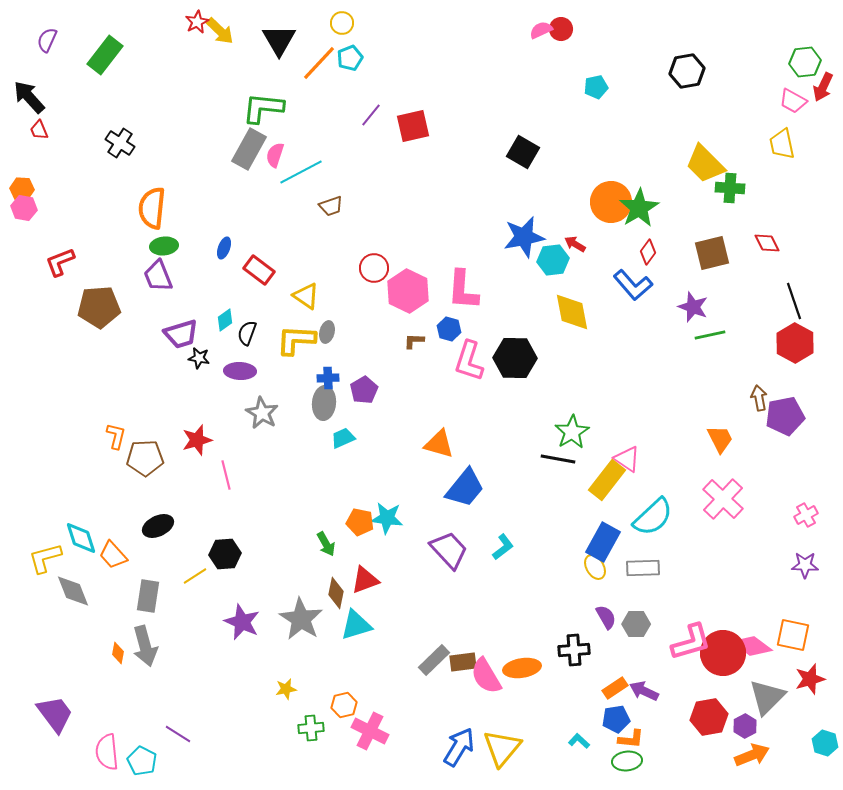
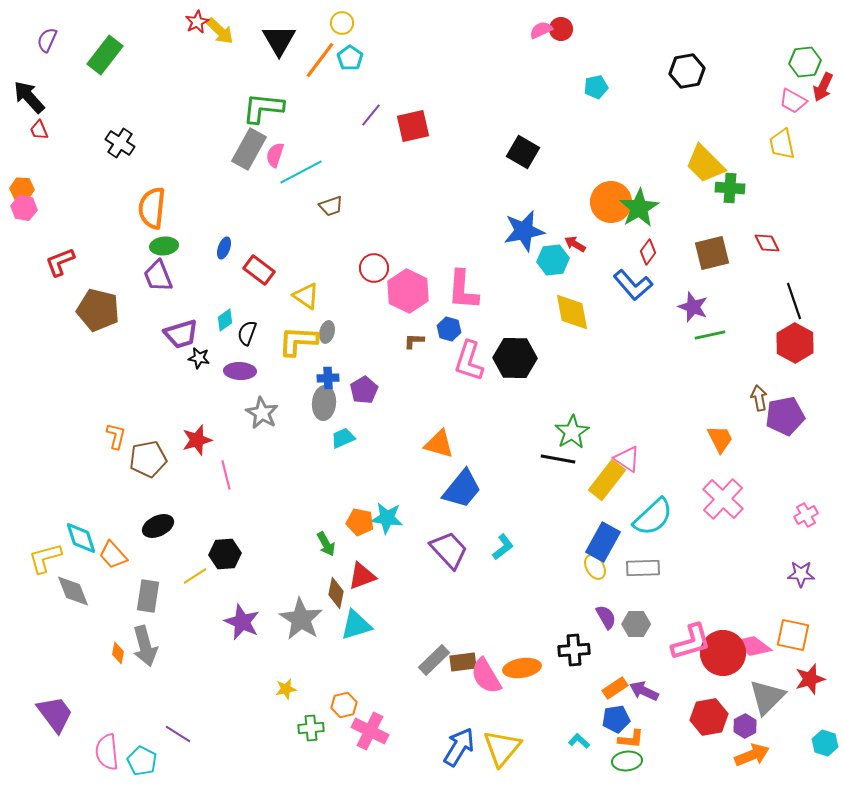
cyan pentagon at (350, 58): rotated 15 degrees counterclockwise
orange line at (319, 63): moved 1 px right, 3 px up; rotated 6 degrees counterclockwise
blue star at (524, 237): moved 6 px up
brown pentagon at (99, 307): moved 1 px left, 3 px down; rotated 18 degrees clockwise
yellow L-shape at (296, 340): moved 2 px right, 1 px down
brown pentagon at (145, 458): moved 3 px right, 1 px down; rotated 9 degrees counterclockwise
blue trapezoid at (465, 488): moved 3 px left, 1 px down
purple star at (805, 565): moved 4 px left, 9 px down
red triangle at (365, 580): moved 3 px left, 4 px up
